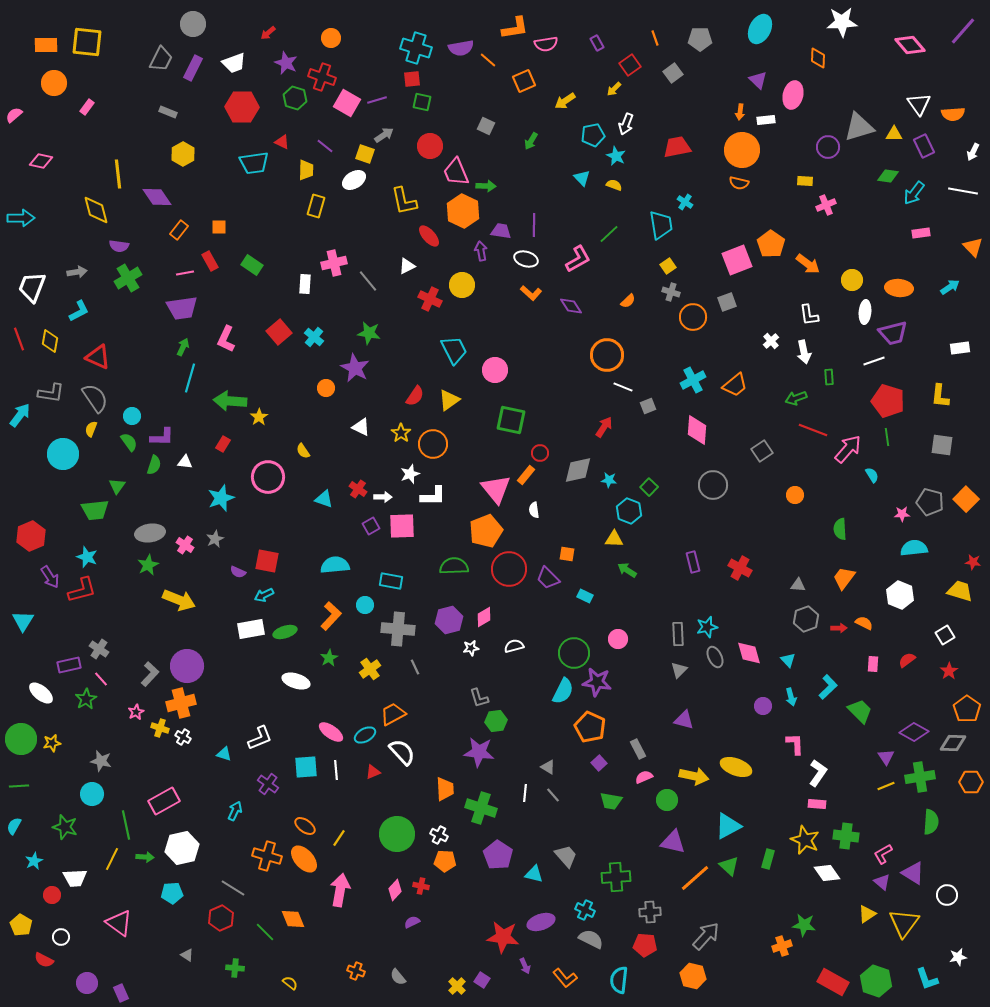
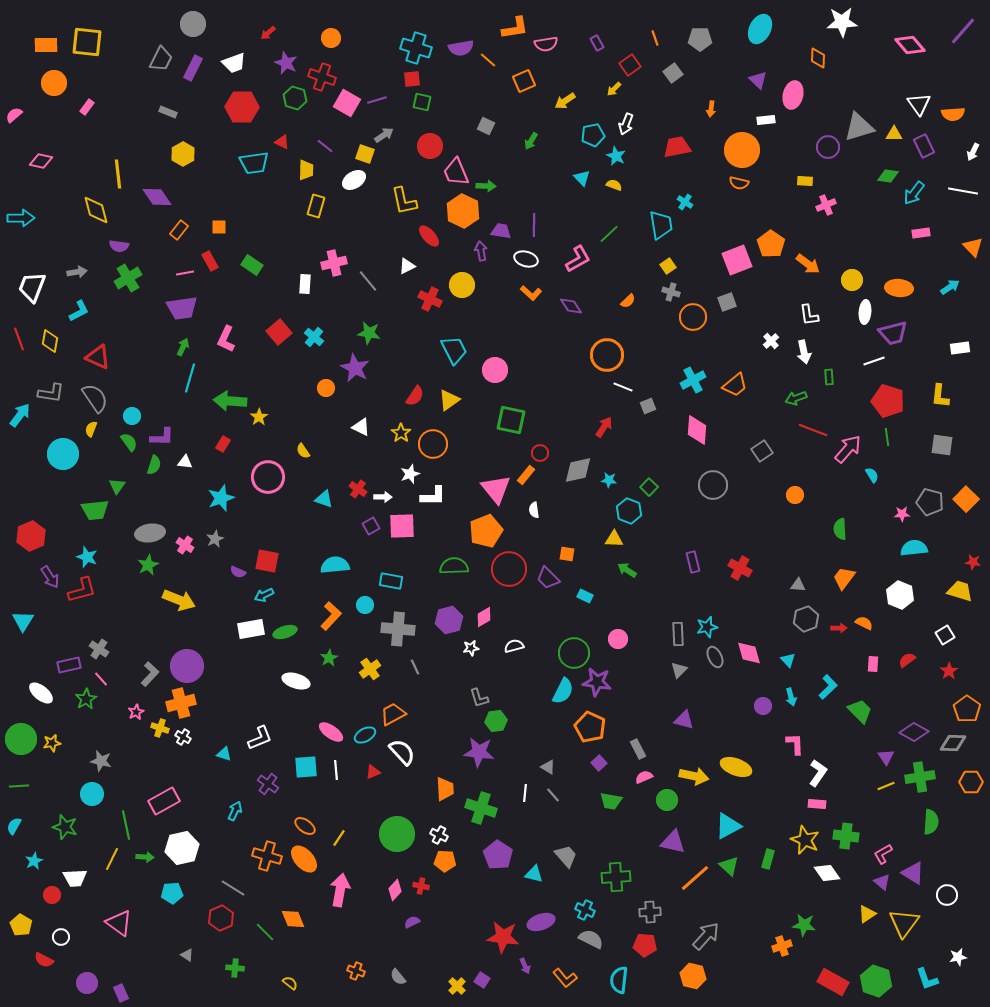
orange arrow at (740, 112): moved 29 px left, 3 px up
